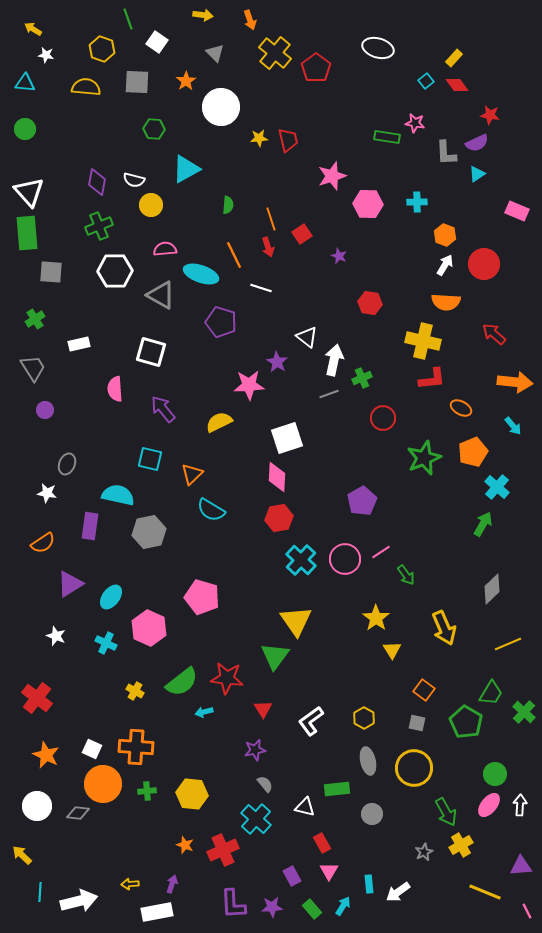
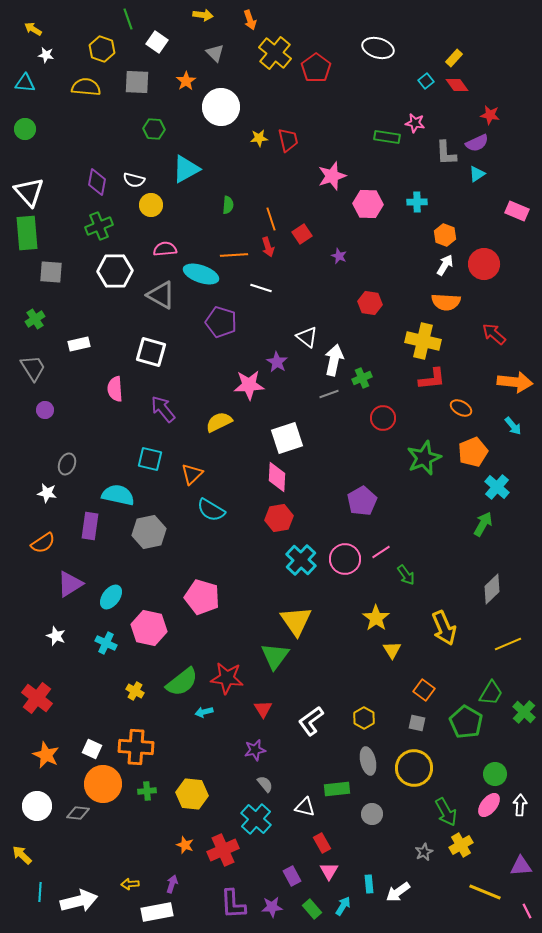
orange line at (234, 255): rotated 68 degrees counterclockwise
pink hexagon at (149, 628): rotated 12 degrees counterclockwise
